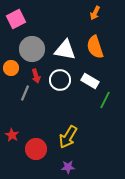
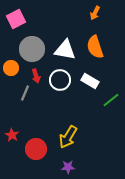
green line: moved 6 px right; rotated 24 degrees clockwise
